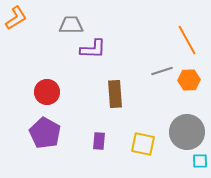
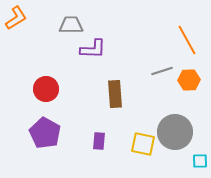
red circle: moved 1 px left, 3 px up
gray circle: moved 12 px left
